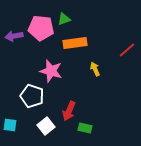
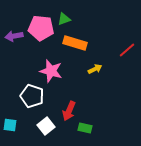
orange rectangle: rotated 25 degrees clockwise
yellow arrow: rotated 88 degrees clockwise
